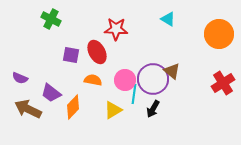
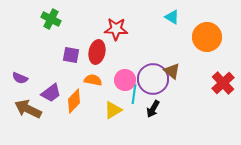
cyan triangle: moved 4 px right, 2 px up
orange circle: moved 12 px left, 3 px down
red ellipse: rotated 40 degrees clockwise
red cross: rotated 10 degrees counterclockwise
purple trapezoid: rotated 75 degrees counterclockwise
orange diamond: moved 1 px right, 6 px up
